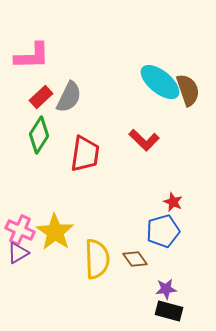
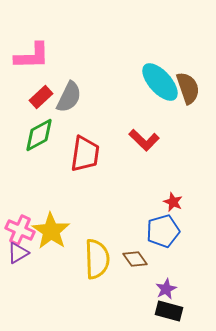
cyan ellipse: rotated 9 degrees clockwise
brown semicircle: moved 2 px up
green diamond: rotated 30 degrees clockwise
yellow star: moved 4 px left, 1 px up
purple star: rotated 20 degrees counterclockwise
